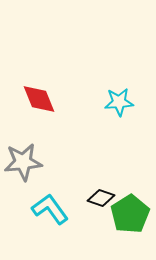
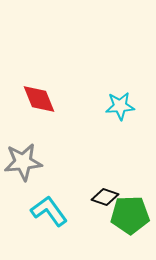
cyan star: moved 1 px right, 4 px down
black diamond: moved 4 px right, 1 px up
cyan L-shape: moved 1 px left, 2 px down
green pentagon: moved 1 px down; rotated 30 degrees clockwise
